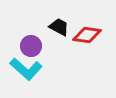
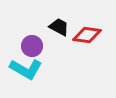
purple circle: moved 1 px right
cyan L-shape: rotated 12 degrees counterclockwise
